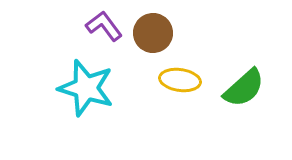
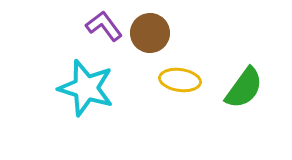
brown circle: moved 3 px left
green semicircle: rotated 12 degrees counterclockwise
